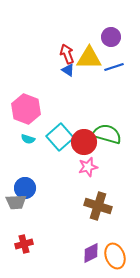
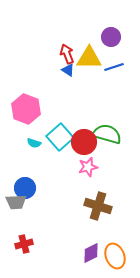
cyan semicircle: moved 6 px right, 4 px down
